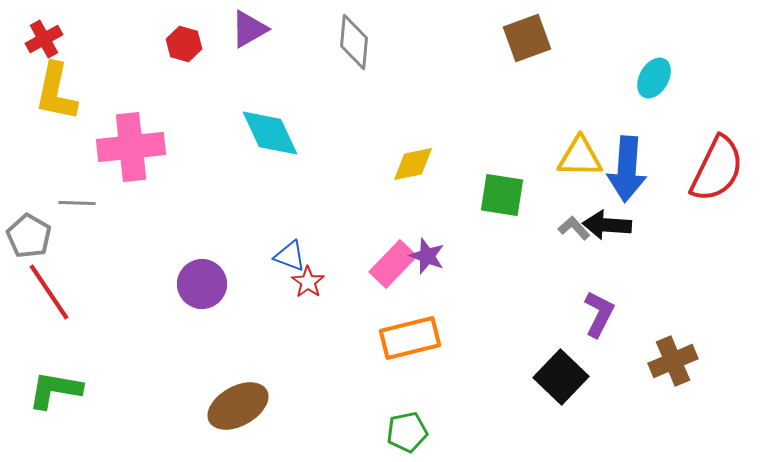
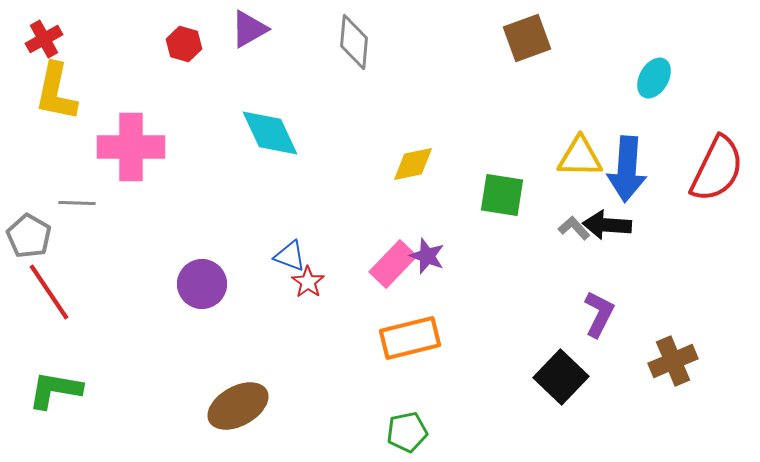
pink cross: rotated 6 degrees clockwise
